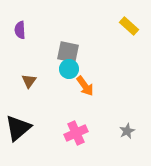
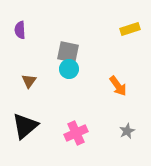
yellow rectangle: moved 1 px right, 3 px down; rotated 60 degrees counterclockwise
orange arrow: moved 33 px right
black triangle: moved 7 px right, 2 px up
